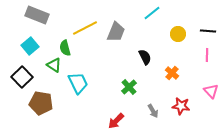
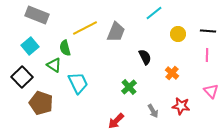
cyan line: moved 2 px right
brown pentagon: rotated 10 degrees clockwise
